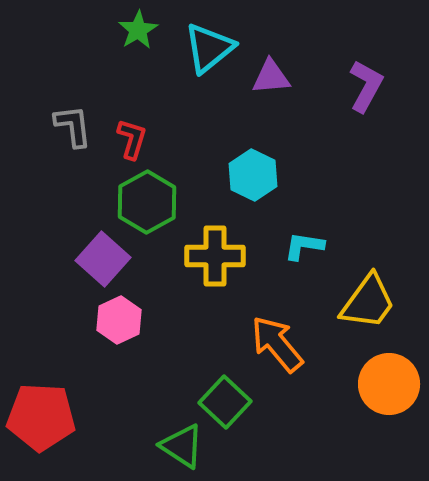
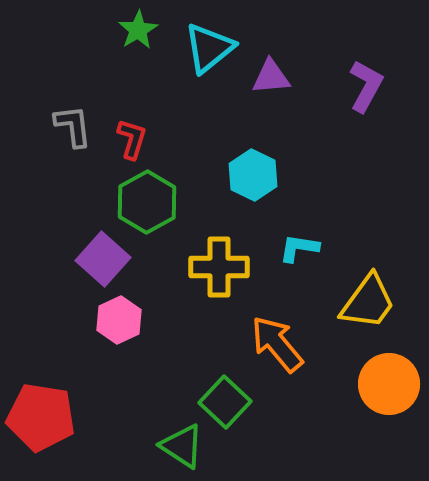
cyan L-shape: moved 5 px left, 2 px down
yellow cross: moved 4 px right, 11 px down
red pentagon: rotated 6 degrees clockwise
